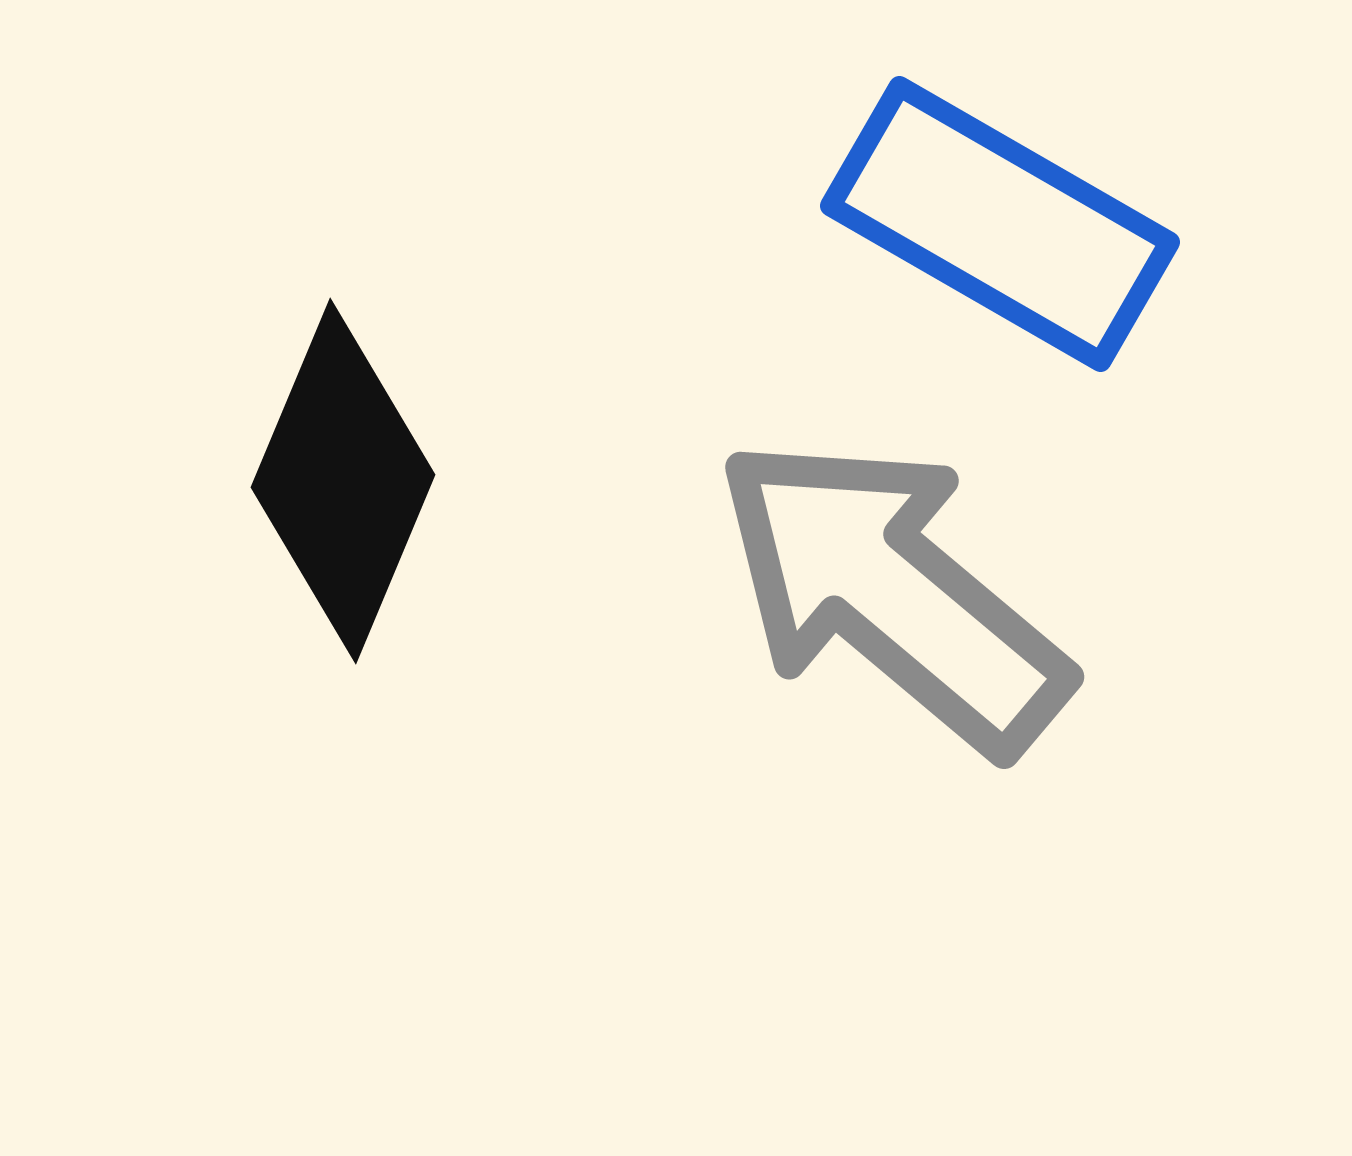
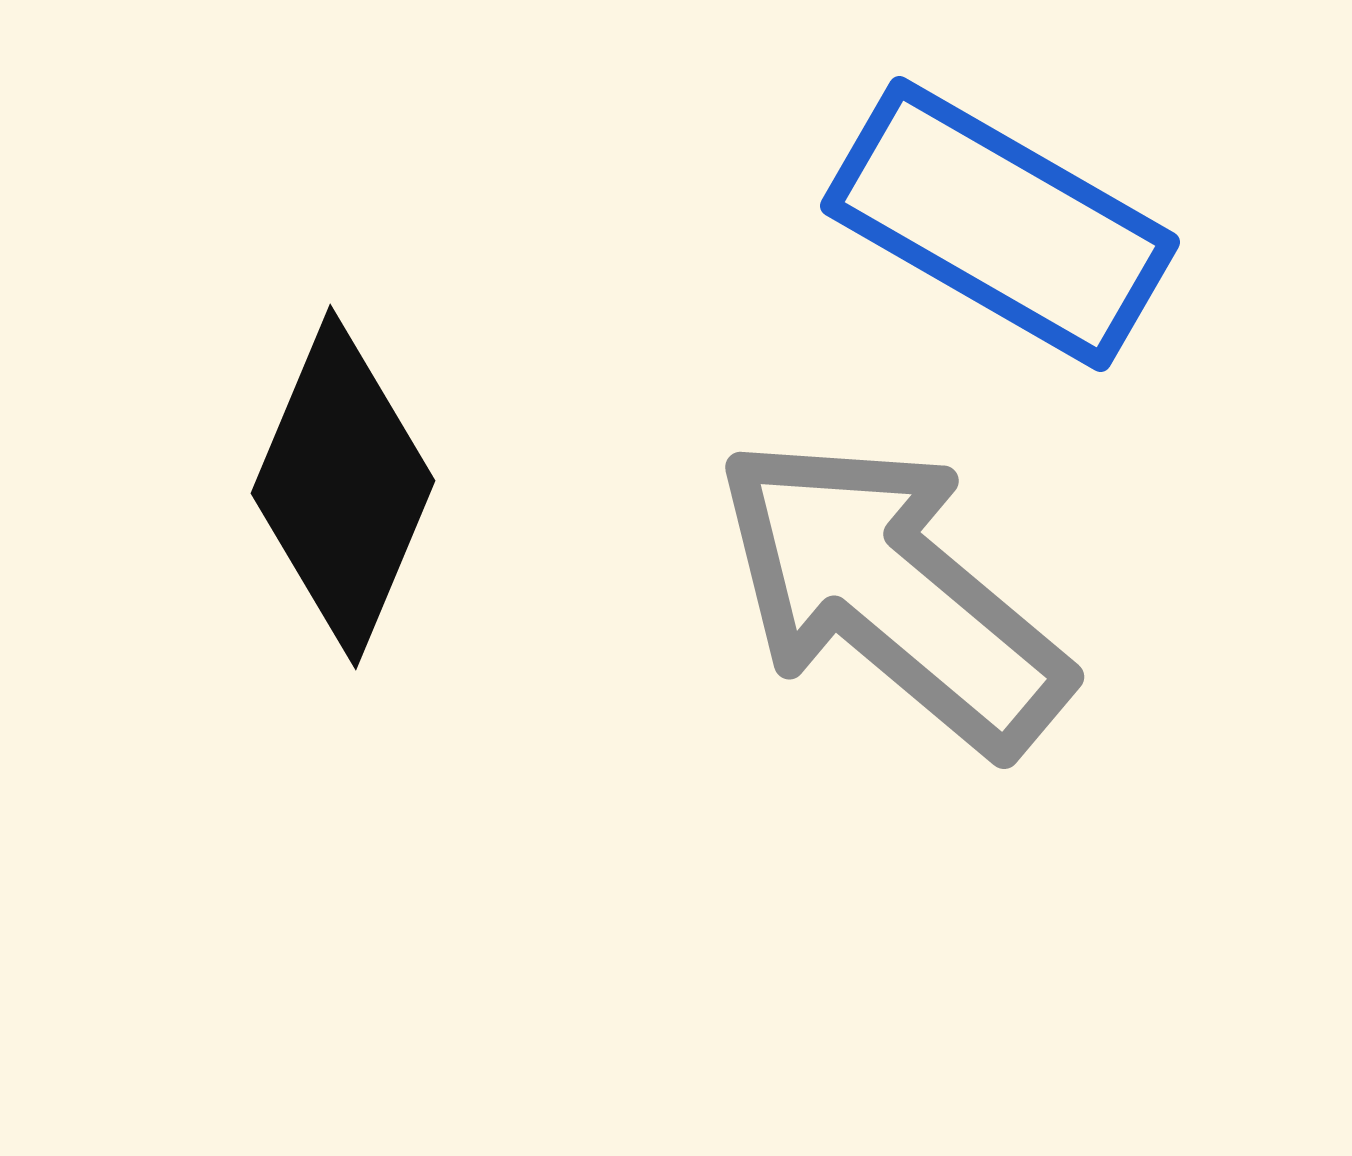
black diamond: moved 6 px down
